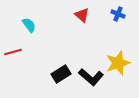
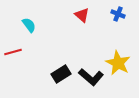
yellow star: rotated 25 degrees counterclockwise
